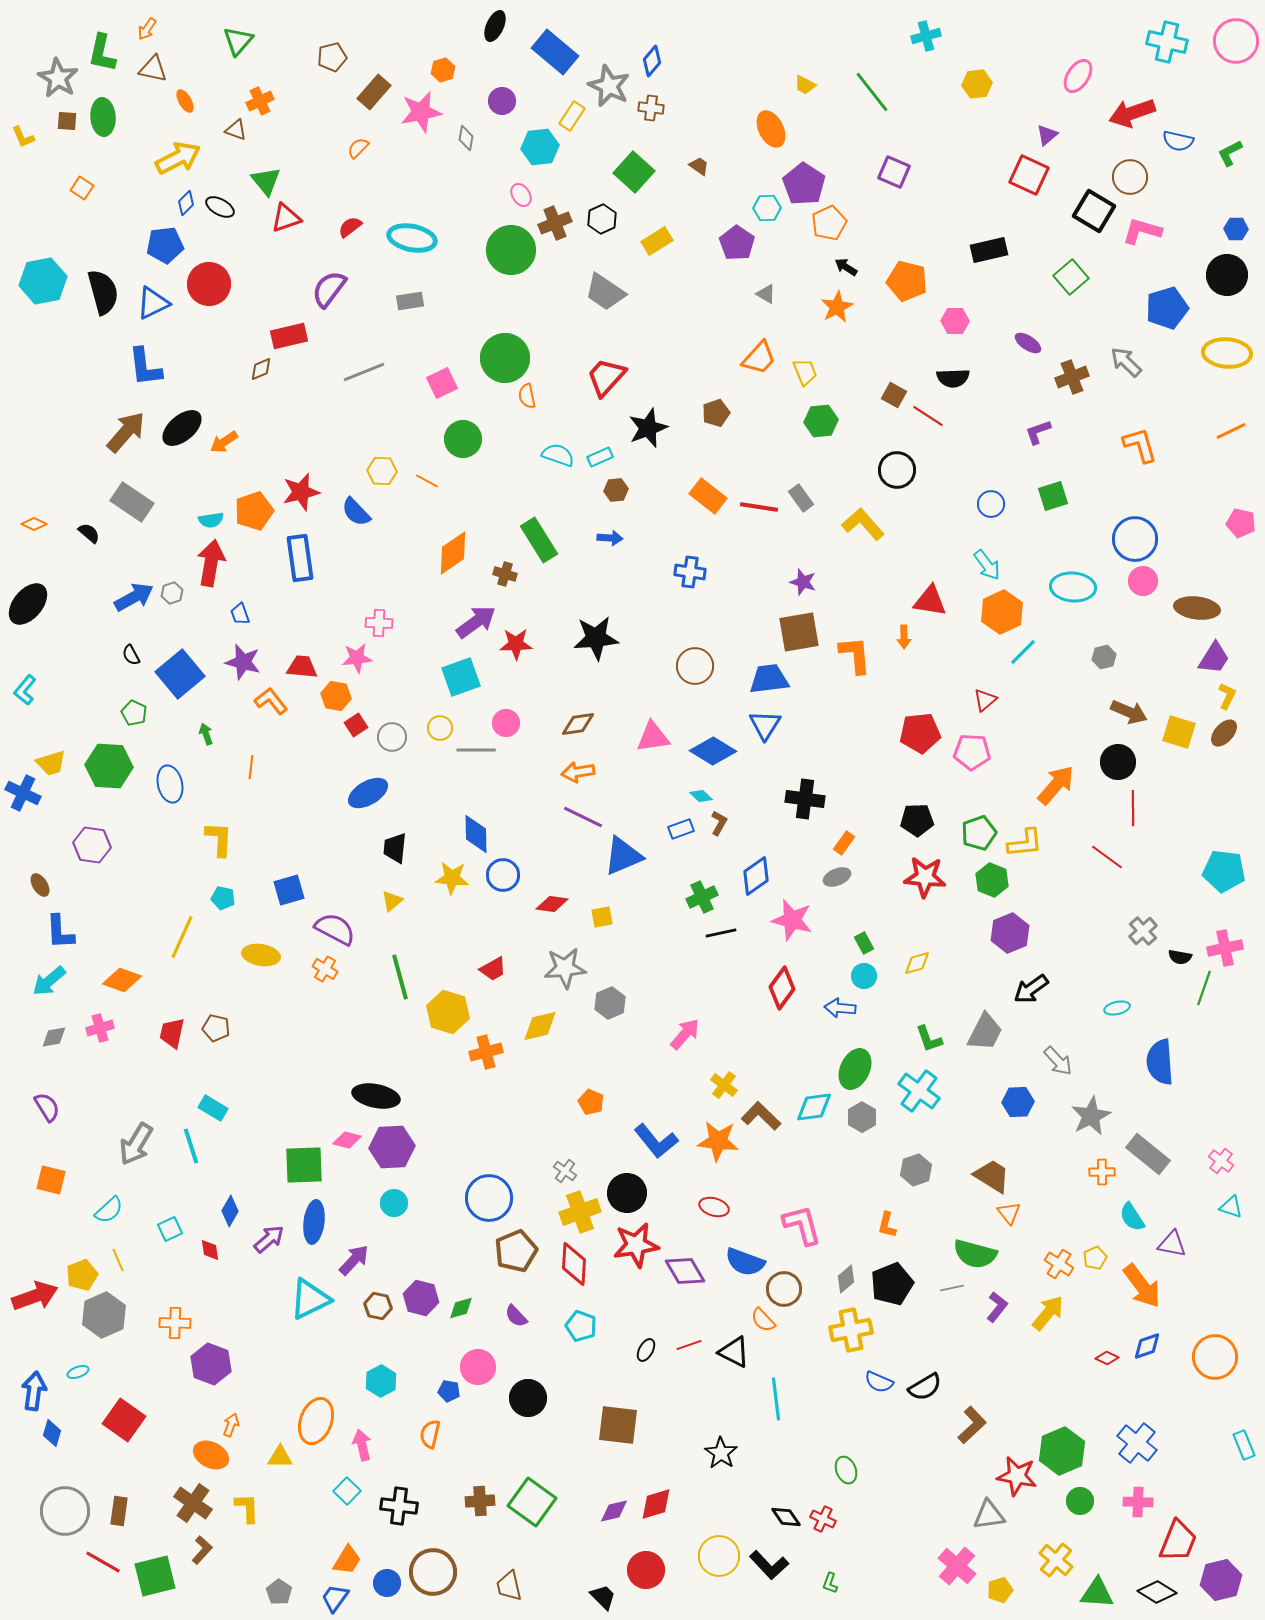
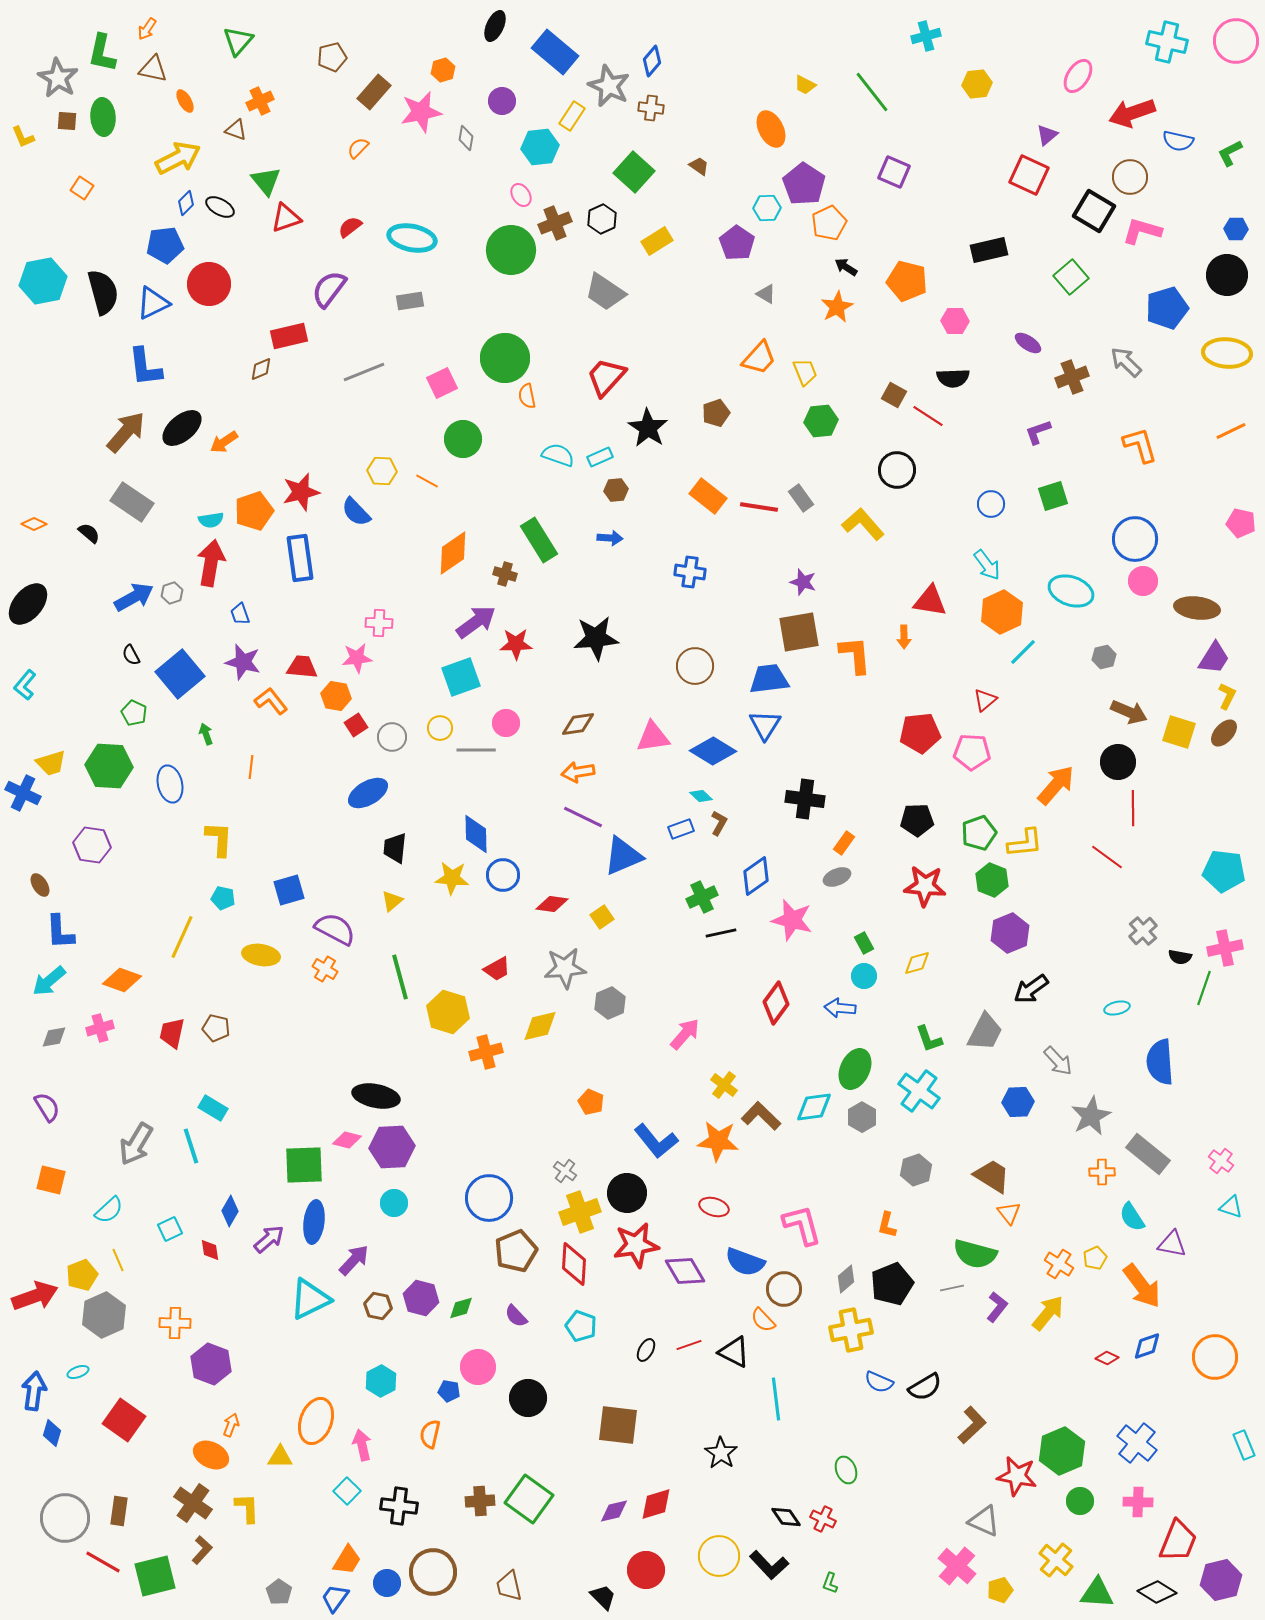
black star at (648, 428): rotated 18 degrees counterclockwise
cyan ellipse at (1073, 587): moved 2 px left, 4 px down; rotated 15 degrees clockwise
cyan L-shape at (25, 690): moved 5 px up
red star at (925, 877): moved 9 px down
yellow square at (602, 917): rotated 25 degrees counterclockwise
red trapezoid at (493, 969): moved 4 px right
red diamond at (782, 988): moved 6 px left, 15 px down
green square at (532, 1502): moved 3 px left, 3 px up
gray circle at (65, 1511): moved 7 px down
gray triangle at (989, 1515): moved 5 px left, 6 px down; rotated 32 degrees clockwise
